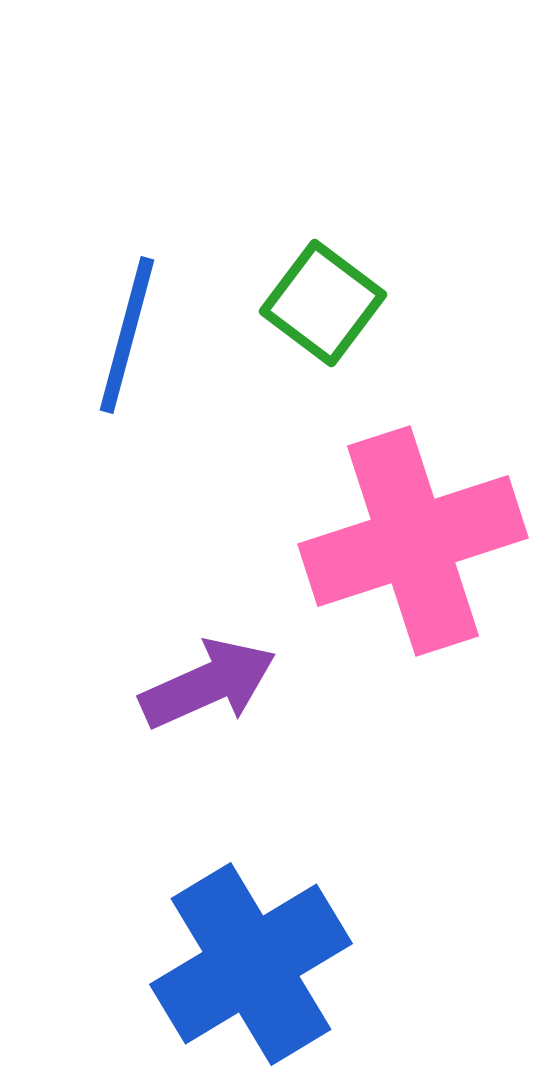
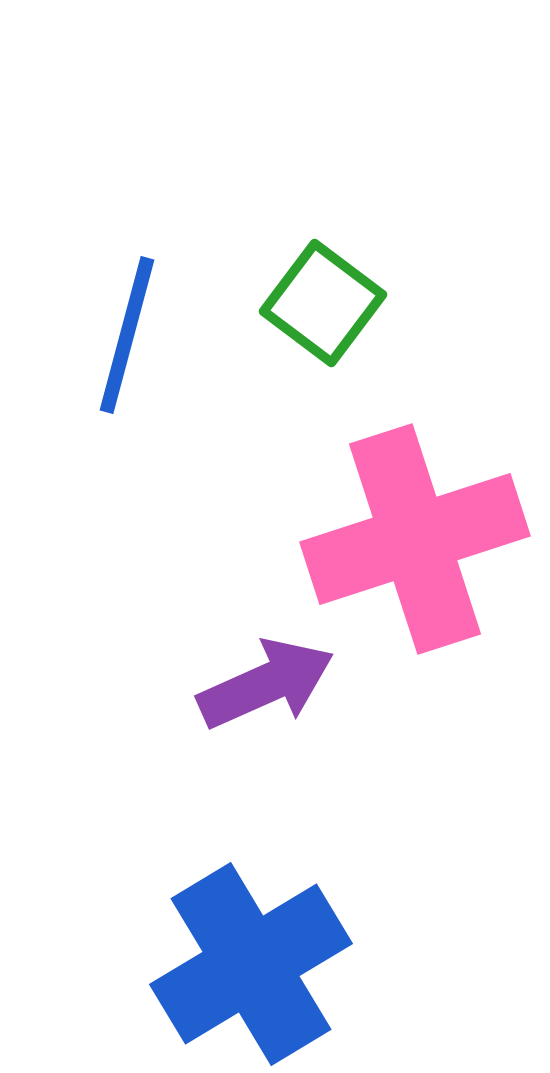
pink cross: moved 2 px right, 2 px up
purple arrow: moved 58 px right
